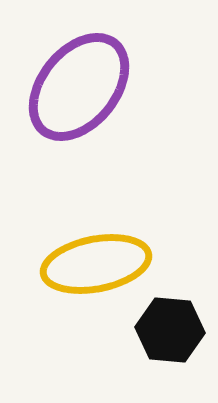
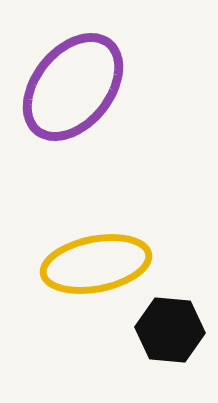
purple ellipse: moved 6 px left
